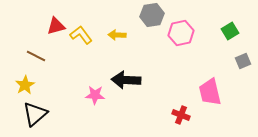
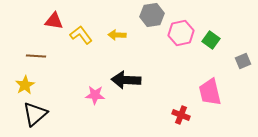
red triangle: moved 2 px left, 5 px up; rotated 24 degrees clockwise
green square: moved 19 px left, 9 px down; rotated 24 degrees counterclockwise
brown line: rotated 24 degrees counterclockwise
